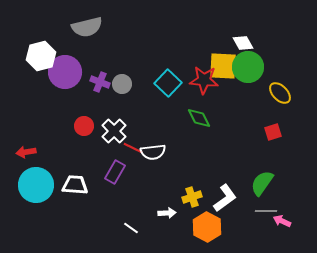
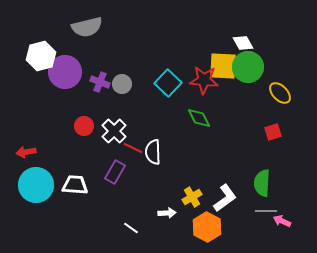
white semicircle: rotated 95 degrees clockwise
green semicircle: rotated 32 degrees counterclockwise
yellow cross: rotated 12 degrees counterclockwise
